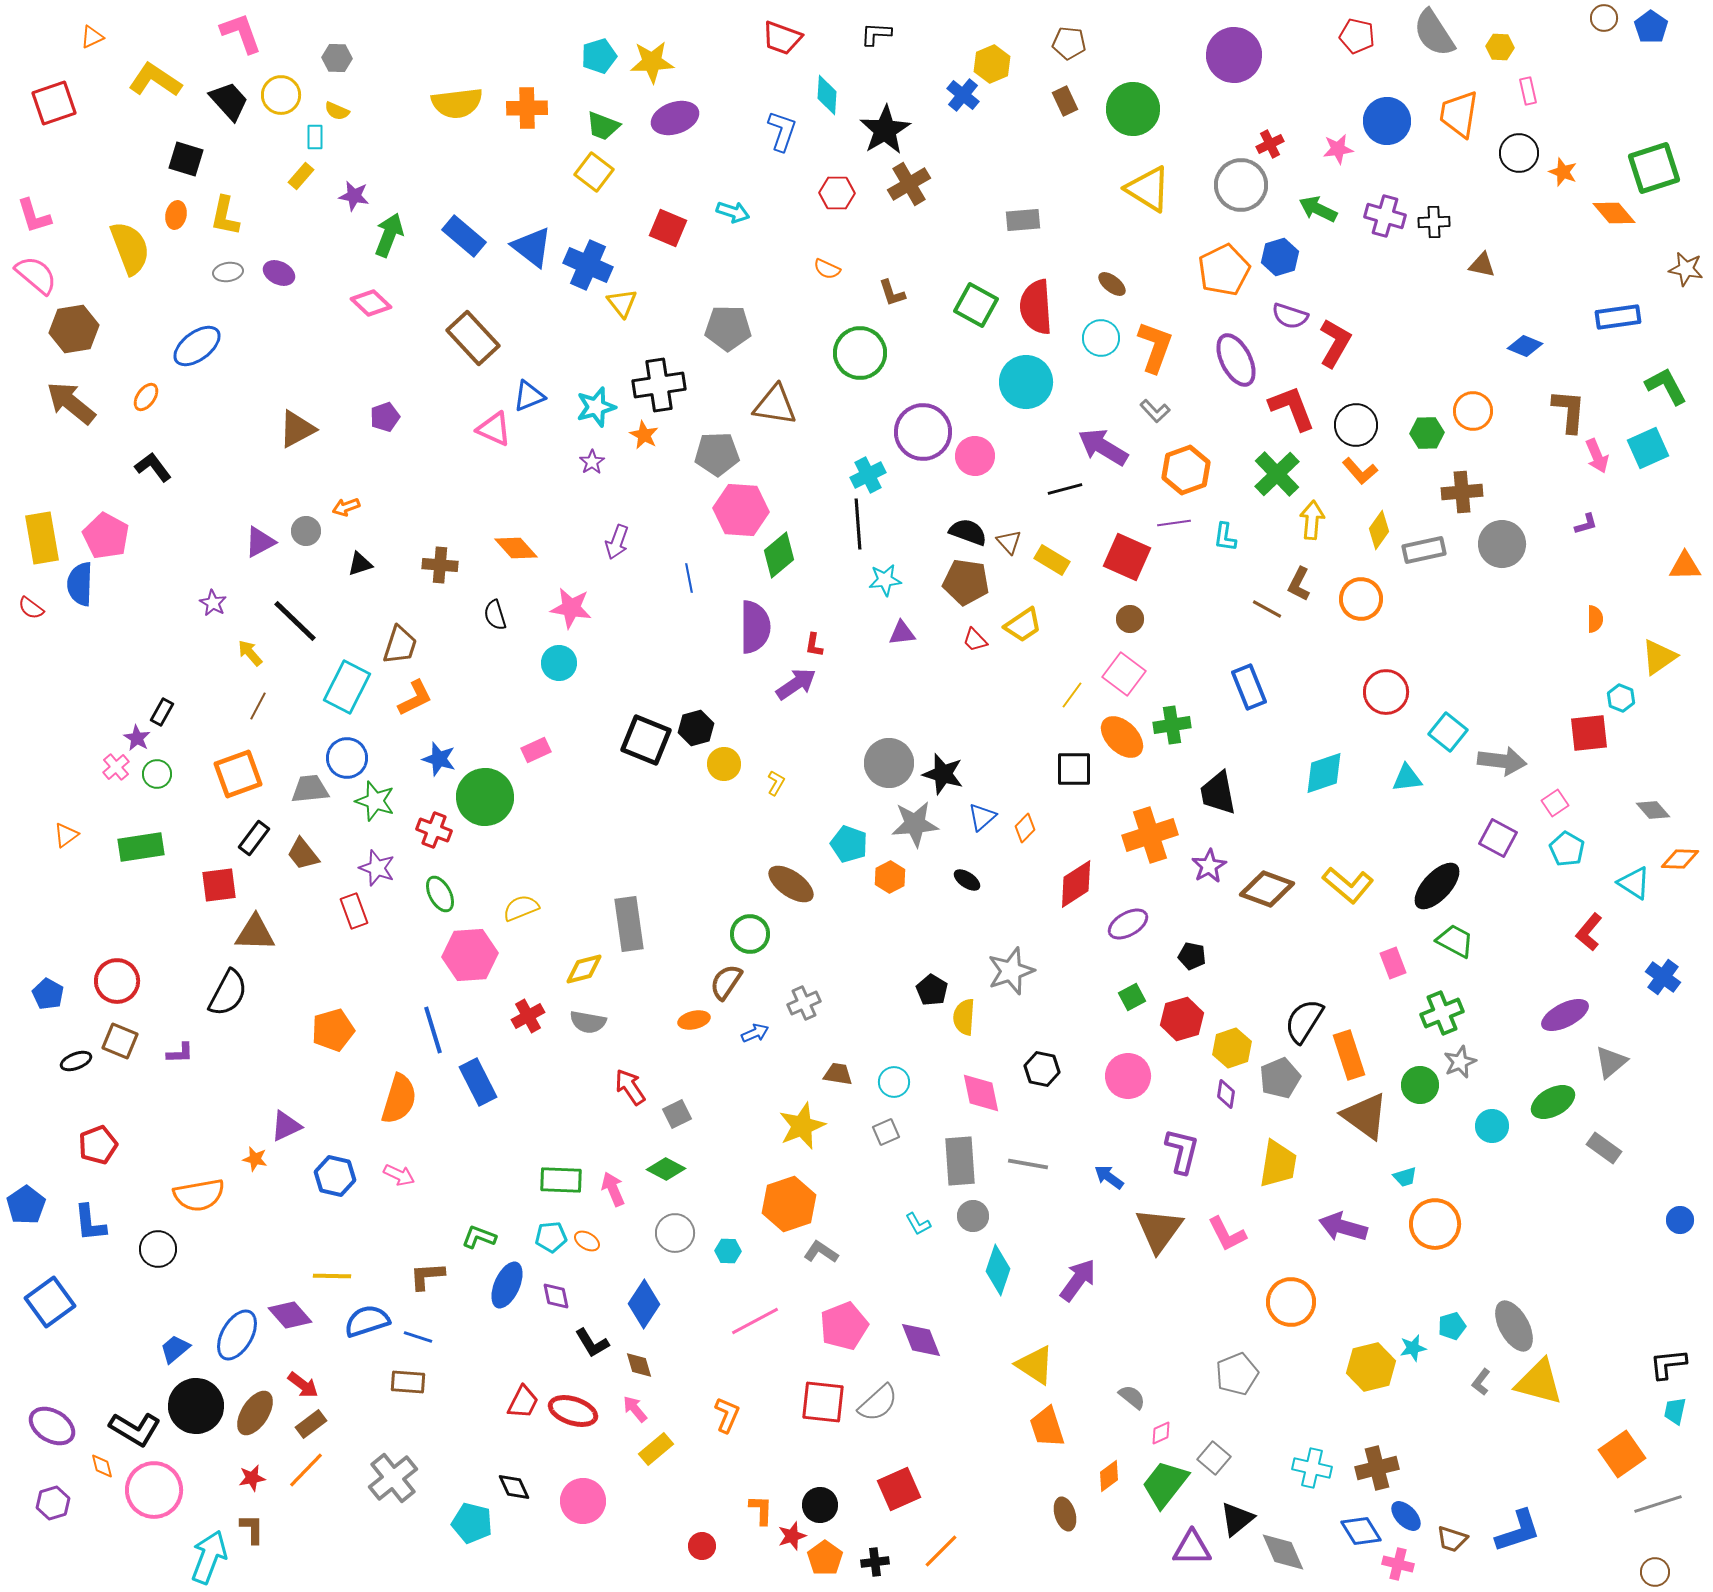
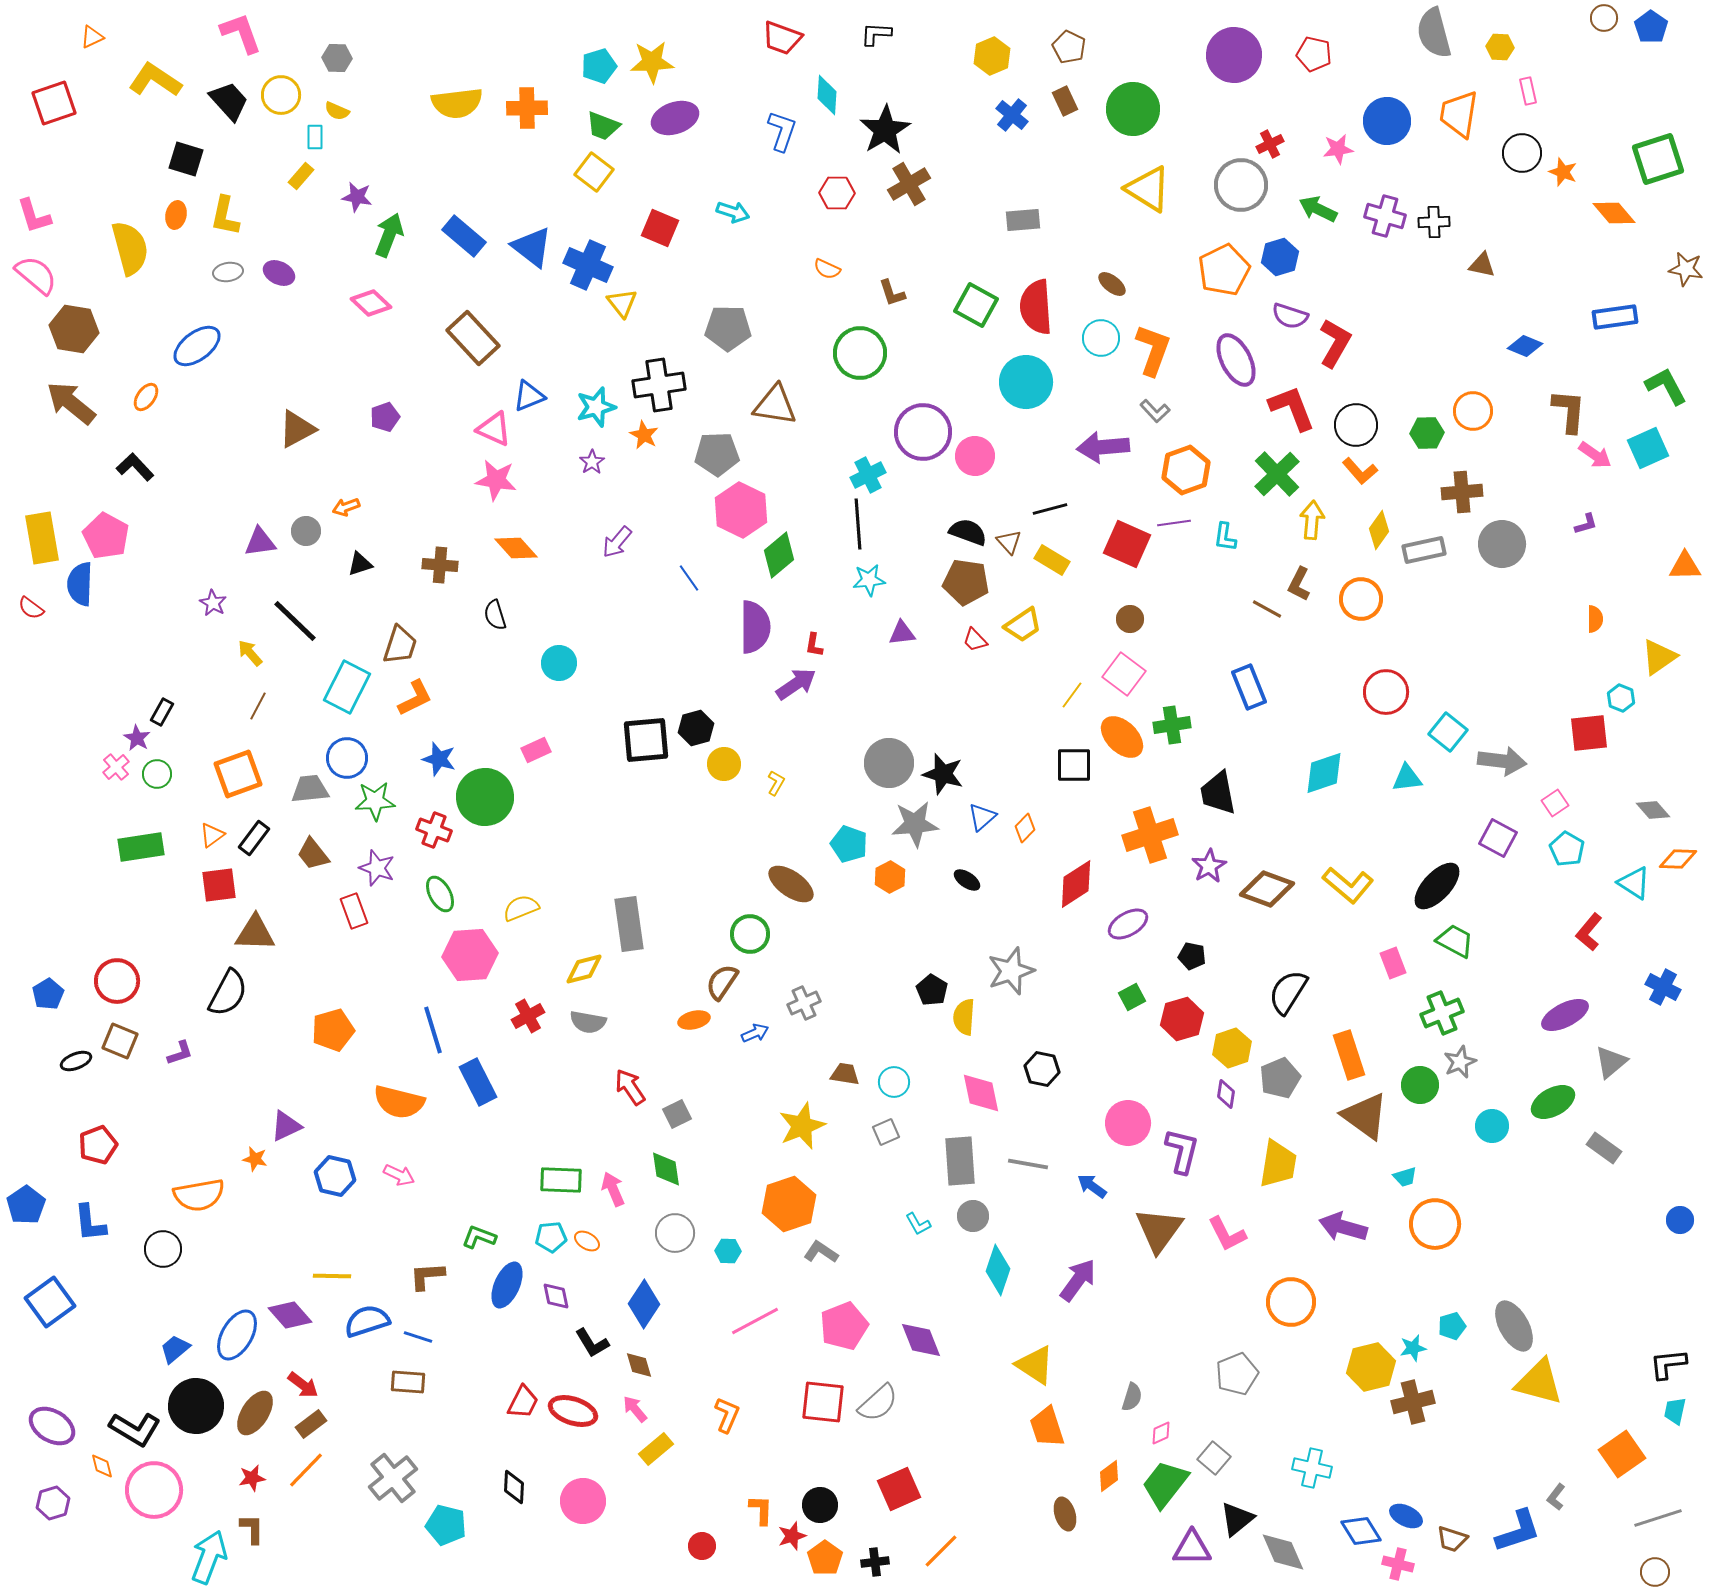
gray semicircle at (1434, 33): rotated 18 degrees clockwise
red pentagon at (1357, 36): moved 43 px left, 18 px down
brown pentagon at (1069, 43): moved 4 px down; rotated 20 degrees clockwise
cyan pentagon at (599, 56): moved 10 px down
yellow hexagon at (992, 64): moved 8 px up
blue cross at (963, 95): moved 49 px right, 20 px down
black circle at (1519, 153): moved 3 px right
green square at (1654, 168): moved 4 px right, 9 px up
purple star at (354, 196): moved 3 px right, 1 px down
red square at (668, 228): moved 8 px left
yellow semicircle at (130, 248): rotated 6 degrees clockwise
blue rectangle at (1618, 317): moved 3 px left
brown hexagon at (74, 329): rotated 18 degrees clockwise
orange L-shape at (1155, 347): moved 2 px left, 3 px down
purple arrow at (1103, 447): rotated 36 degrees counterclockwise
pink arrow at (1597, 456): moved 2 px left, 1 px up; rotated 32 degrees counterclockwise
black L-shape at (153, 467): moved 18 px left; rotated 6 degrees counterclockwise
black line at (1065, 489): moved 15 px left, 20 px down
pink hexagon at (741, 510): rotated 22 degrees clockwise
purple triangle at (260, 542): rotated 20 degrees clockwise
purple arrow at (617, 542): rotated 20 degrees clockwise
red square at (1127, 557): moved 13 px up
blue line at (689, 578): rotated 24 degrees counterclockwise
cyan star at (885, 580): moved 16 px left
pink star at (571, 608): moved 75 px left, 128 px up
black square at (646, 740): rotated 27 degrees counterclockwise
black square at (1074, 769): moved 4 px up
green star at (375, 801): rotated 21 degrees counterclockwise
orange triangle at (66, 835): moved 146 px right
brown trapezoid at (303, 854): moved 10 px right
orange diamond at (1680, 859): moved 2 px left
blue cross at (1663, 977): moved 10 px down; rotated 8 degrees counterclockwise
brown semicircle at (726, 982): moved 4 px left
blue pentagon at (48, 994): rotated 12 degrees clockwise
black semicircle at (1304, 1021): moved 16 px left, 29 px up
purple L-shape at (180, 1053): rotated 16 degrees counterclockwise
brown trapezoid at (838, 1074): moved 7 px right
pink circle at (1128, 1076): moved 47 px down
orange semicircle at (399, 1099): moved 3 px down; rotated 87 degrees clockwise
green diamond at (666, 1169): rotated 54 degrees clockwise
blue arrow at (1109, 1177): moved 17 px left, 9 px down
black circle at (158, 1249): moved 5 px right
gray L-shape at (1481, 1382): moved 75 px right, 115 px down
gray semicircle at (1132, 1397): rotated 68 degrees clockwise
brown cross at (1377, 1468): moved 36 px right, 66 px up
black diamond at (514, 1487): rotated 28 degrees clockwise
gray line at (1658, 1504): moved 14 px down
blue ellipse at (1406, 1516): rotated 20 degrees counterclockwise
cyan pentagon at (472, 1523): moved 26 px left, 2 px down
